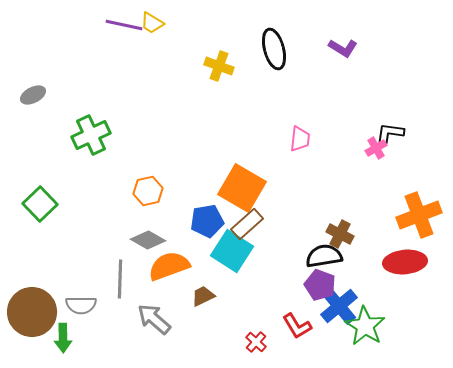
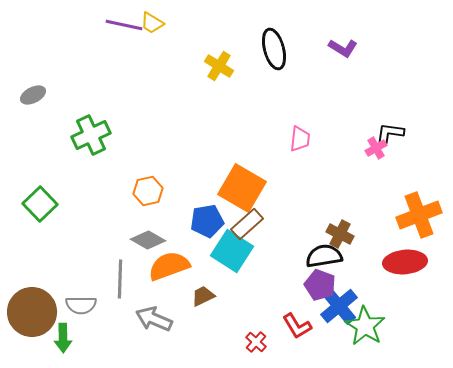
yellow cross: rotated 12 degrees clockwise
gray arrow: rotated 18 degrees counterclockwise
